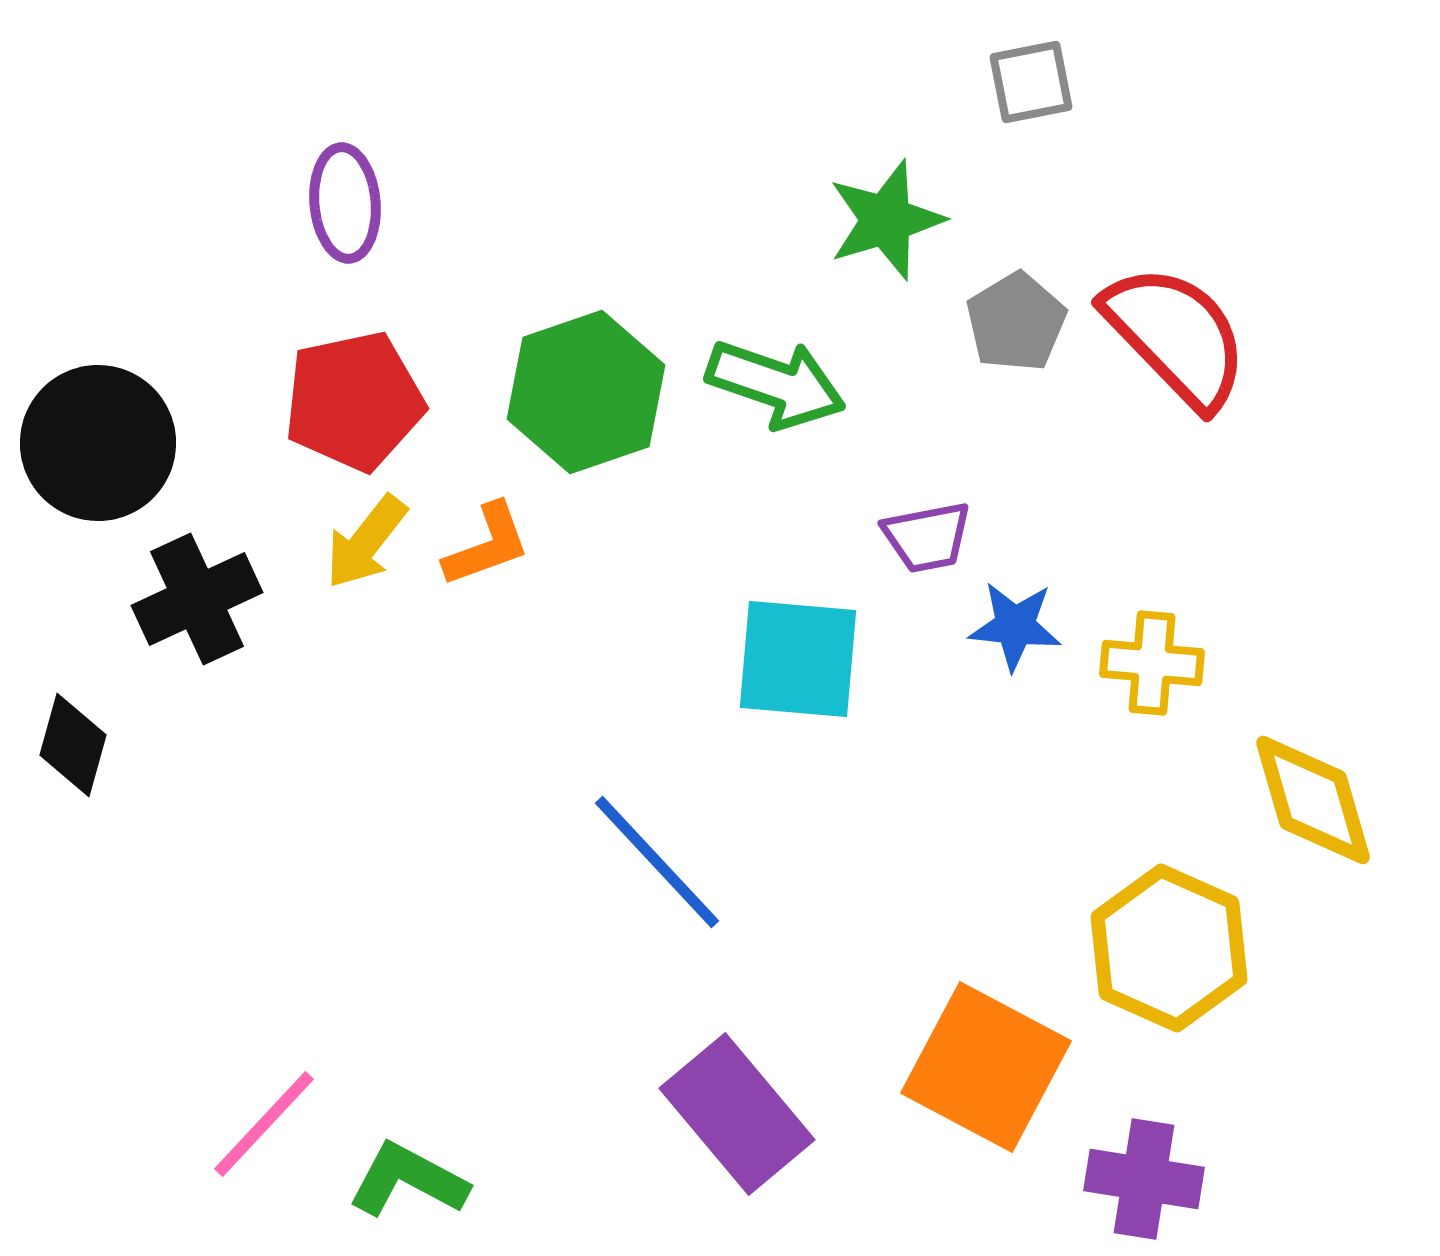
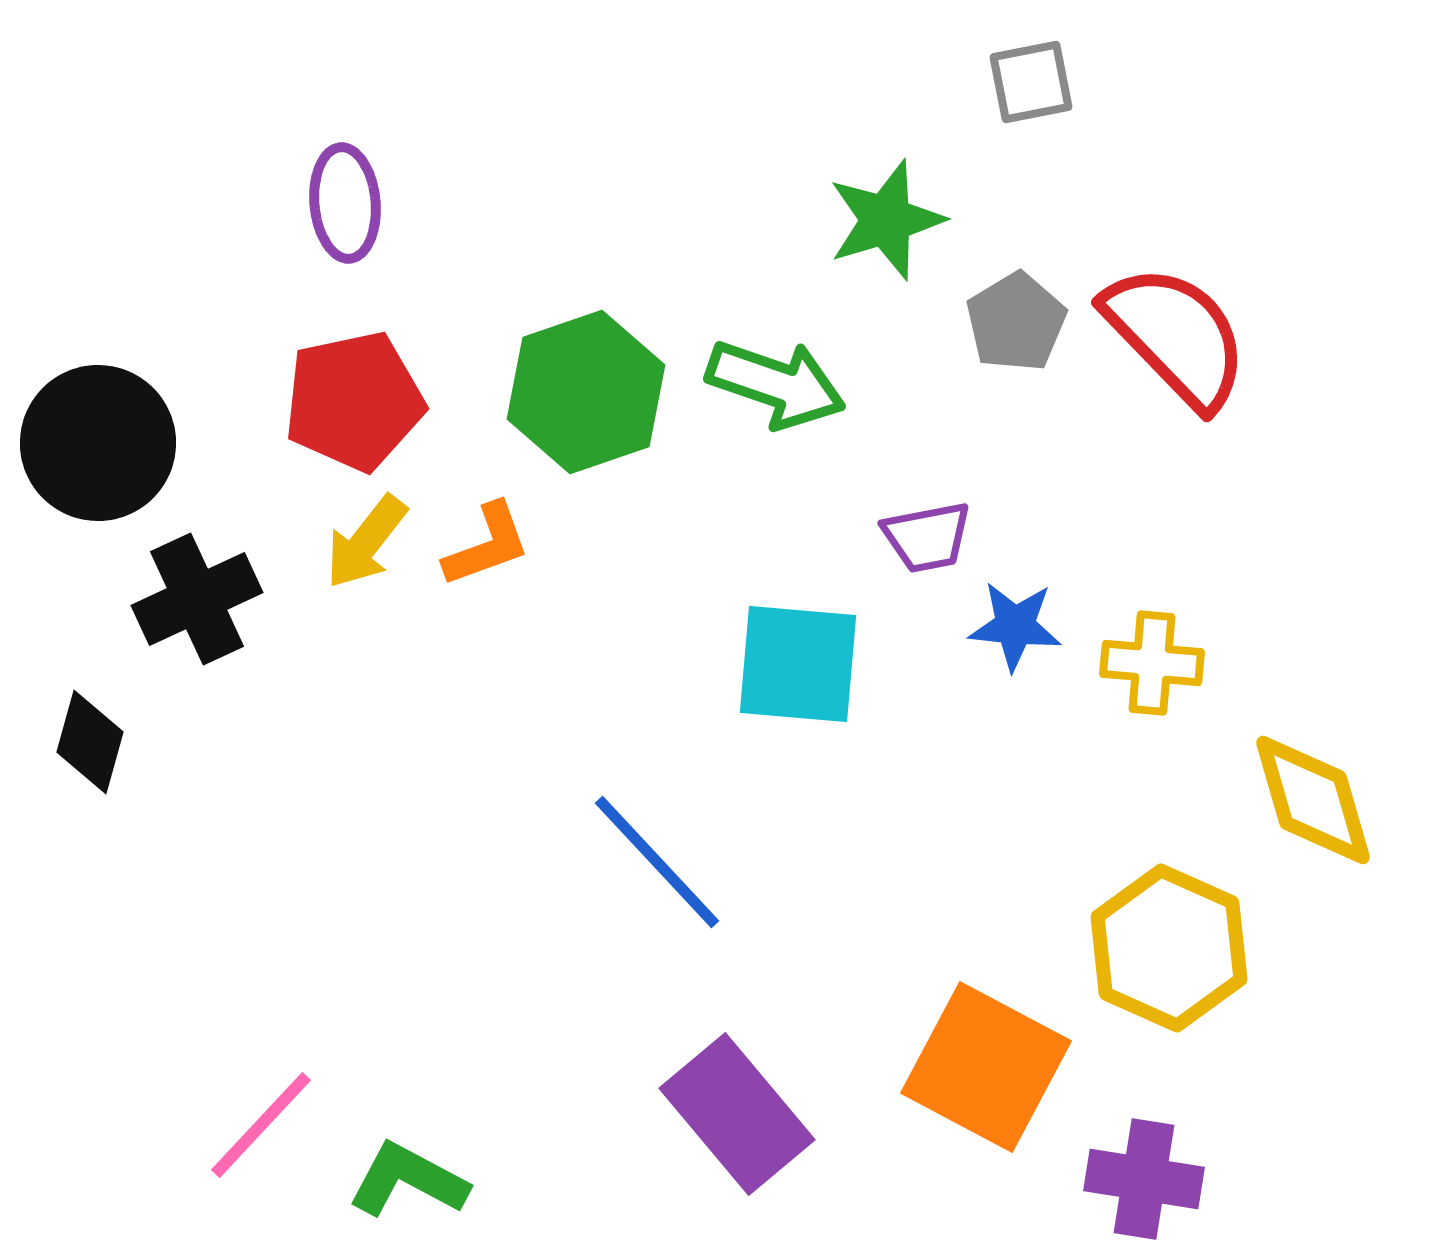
cyan square: moved 5 px down
black diamond: moved 17 px right, 3 px up
pink line: moved 3 px left, 1 px down
